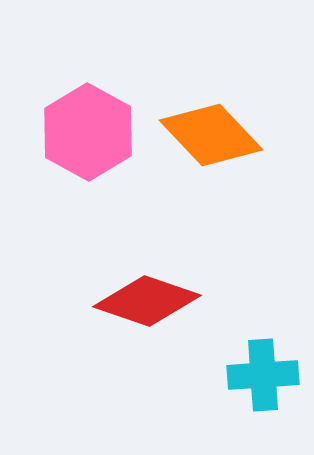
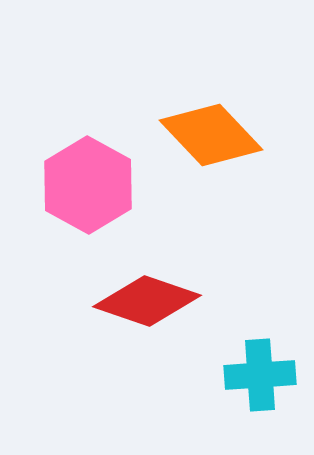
pink hexagon: moved 53 px down
cyan cross: moved 3 px left
